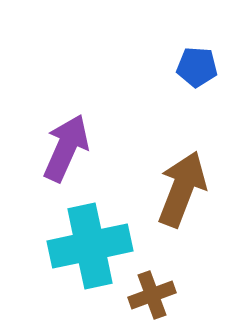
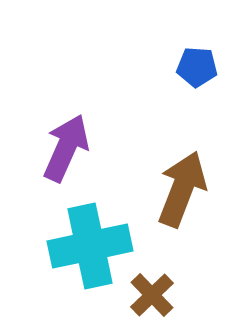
brown cross: rotated 24 degrees counterclockwise
